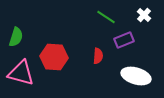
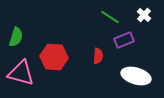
green line: moved 4 px right
